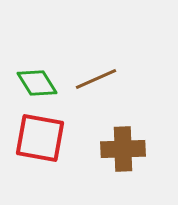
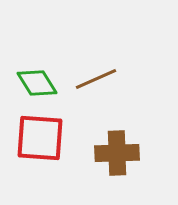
red square: rotated 6 degrees counterclockwise
brown cross: moved 6 px left, 4 px down
